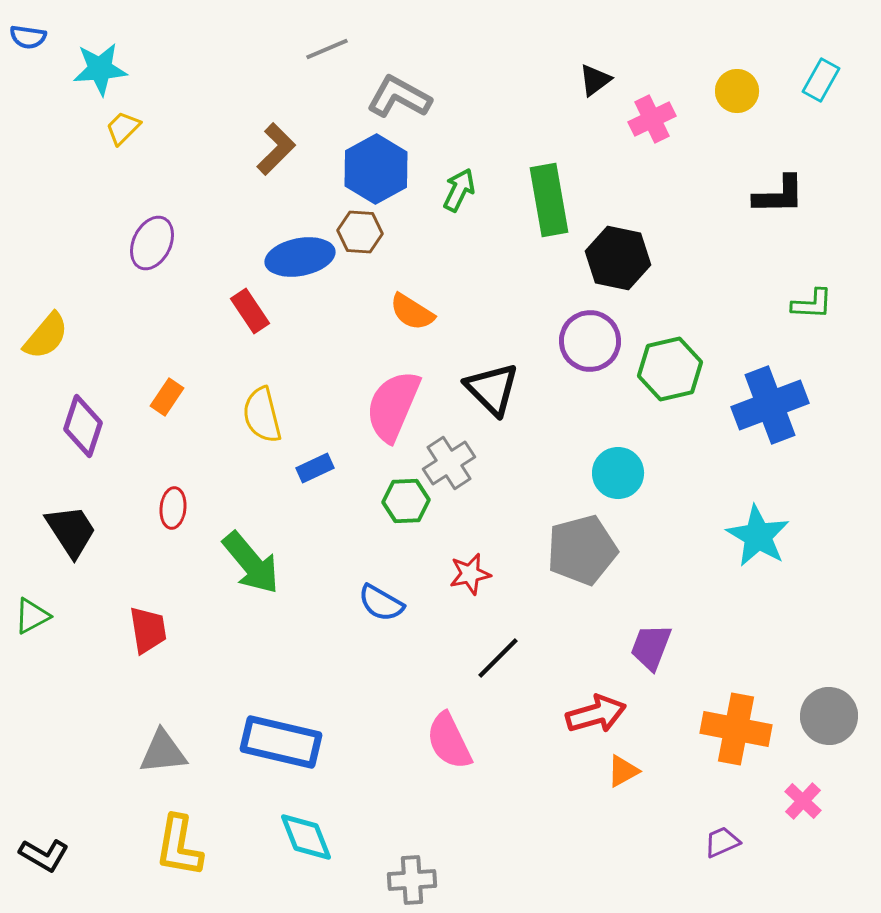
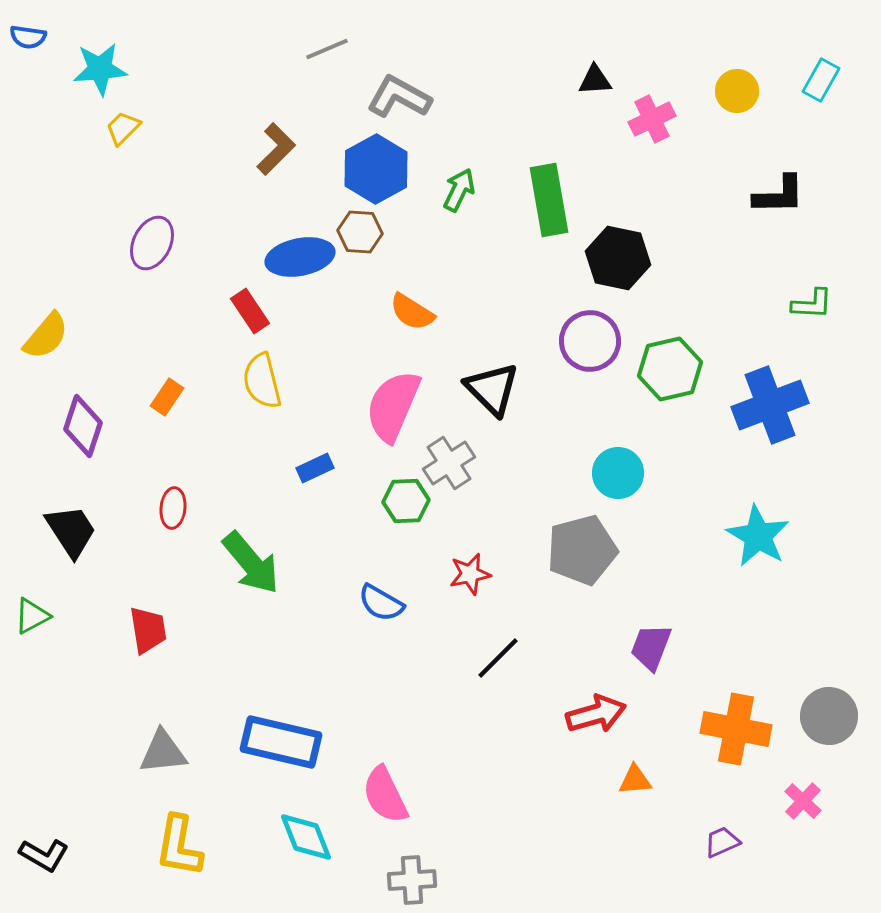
black triangle at (595, 80): rotated 33 degrees clockwise
yellow semicircle at (262, 415): moved 34 px up
pink semicircle at (449, 741): moved 64 px left, 54 px down
orange triangle at (623, 771): moved 12 px right, 9 px down; rotated 24 degrees clockwise
